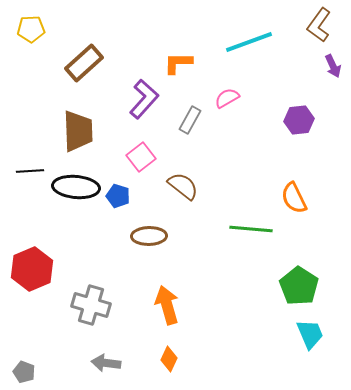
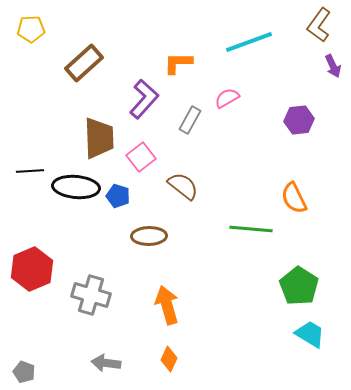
brown trapezoid: moved 21 px right, 7 px down
gray cross: moved 10 px up
cyan trapezoid: rotated 36 degrees counterclockwise
